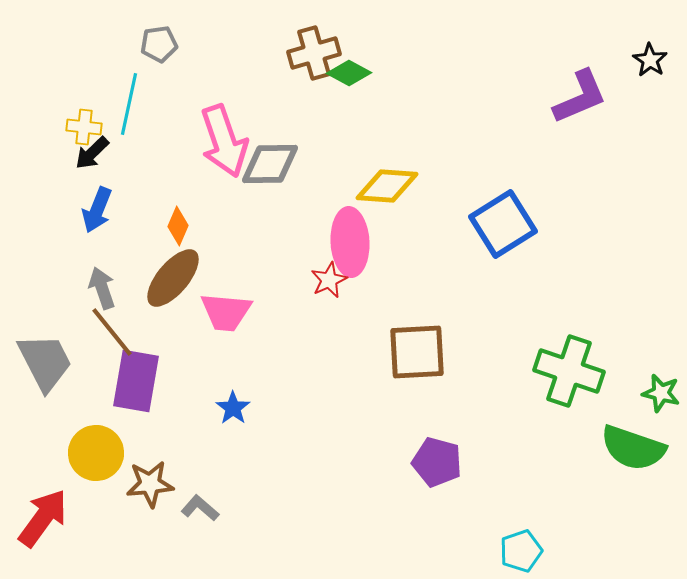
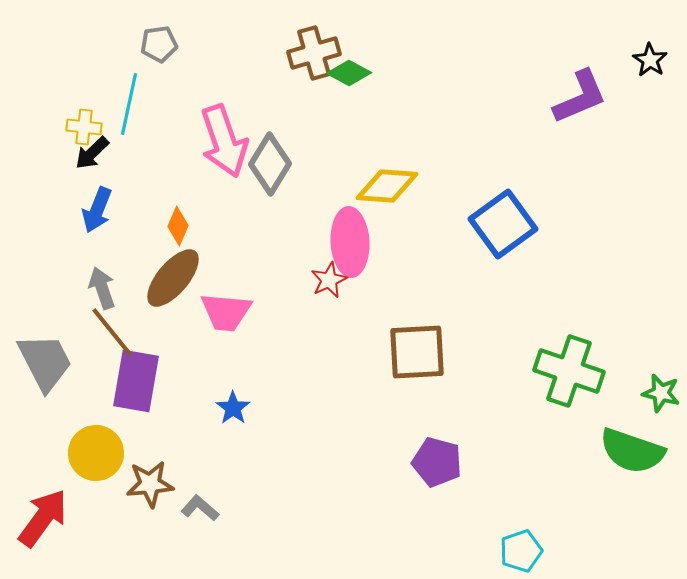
gray diamond: rotated 58 degrees counterclockwise
blue square: rotated 4 degrees counterclockwise
green semicircle: moved 1 px left, 3 px down
